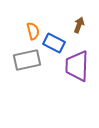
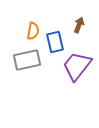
orange semicircle: rotated 24 degrees clockwise
blue rectangle: moved 1 px right, 1 px up; rotated 50 degrees clockwise
purple trapezoid: rotated 36 degrees clockwise
